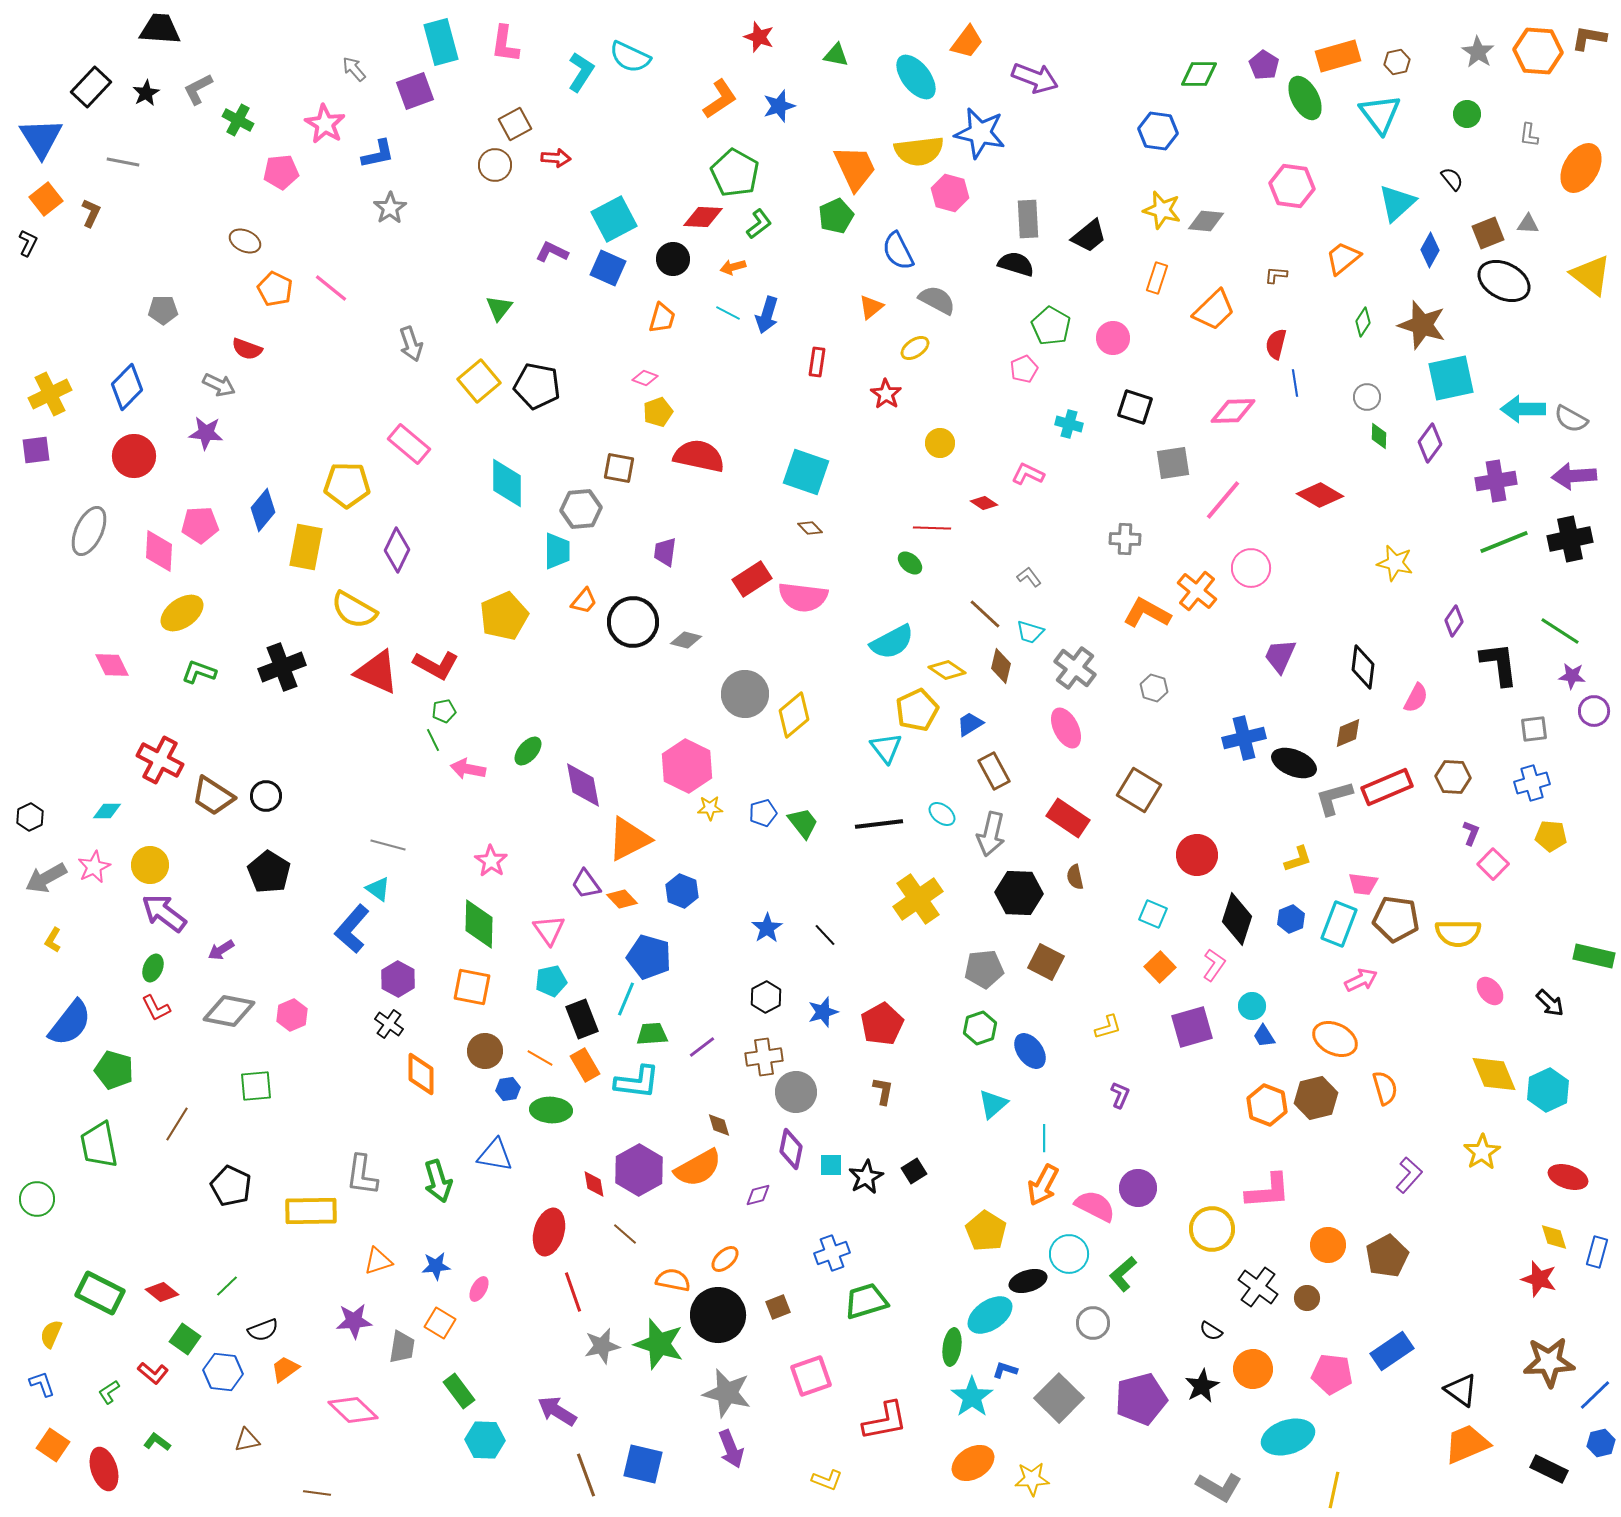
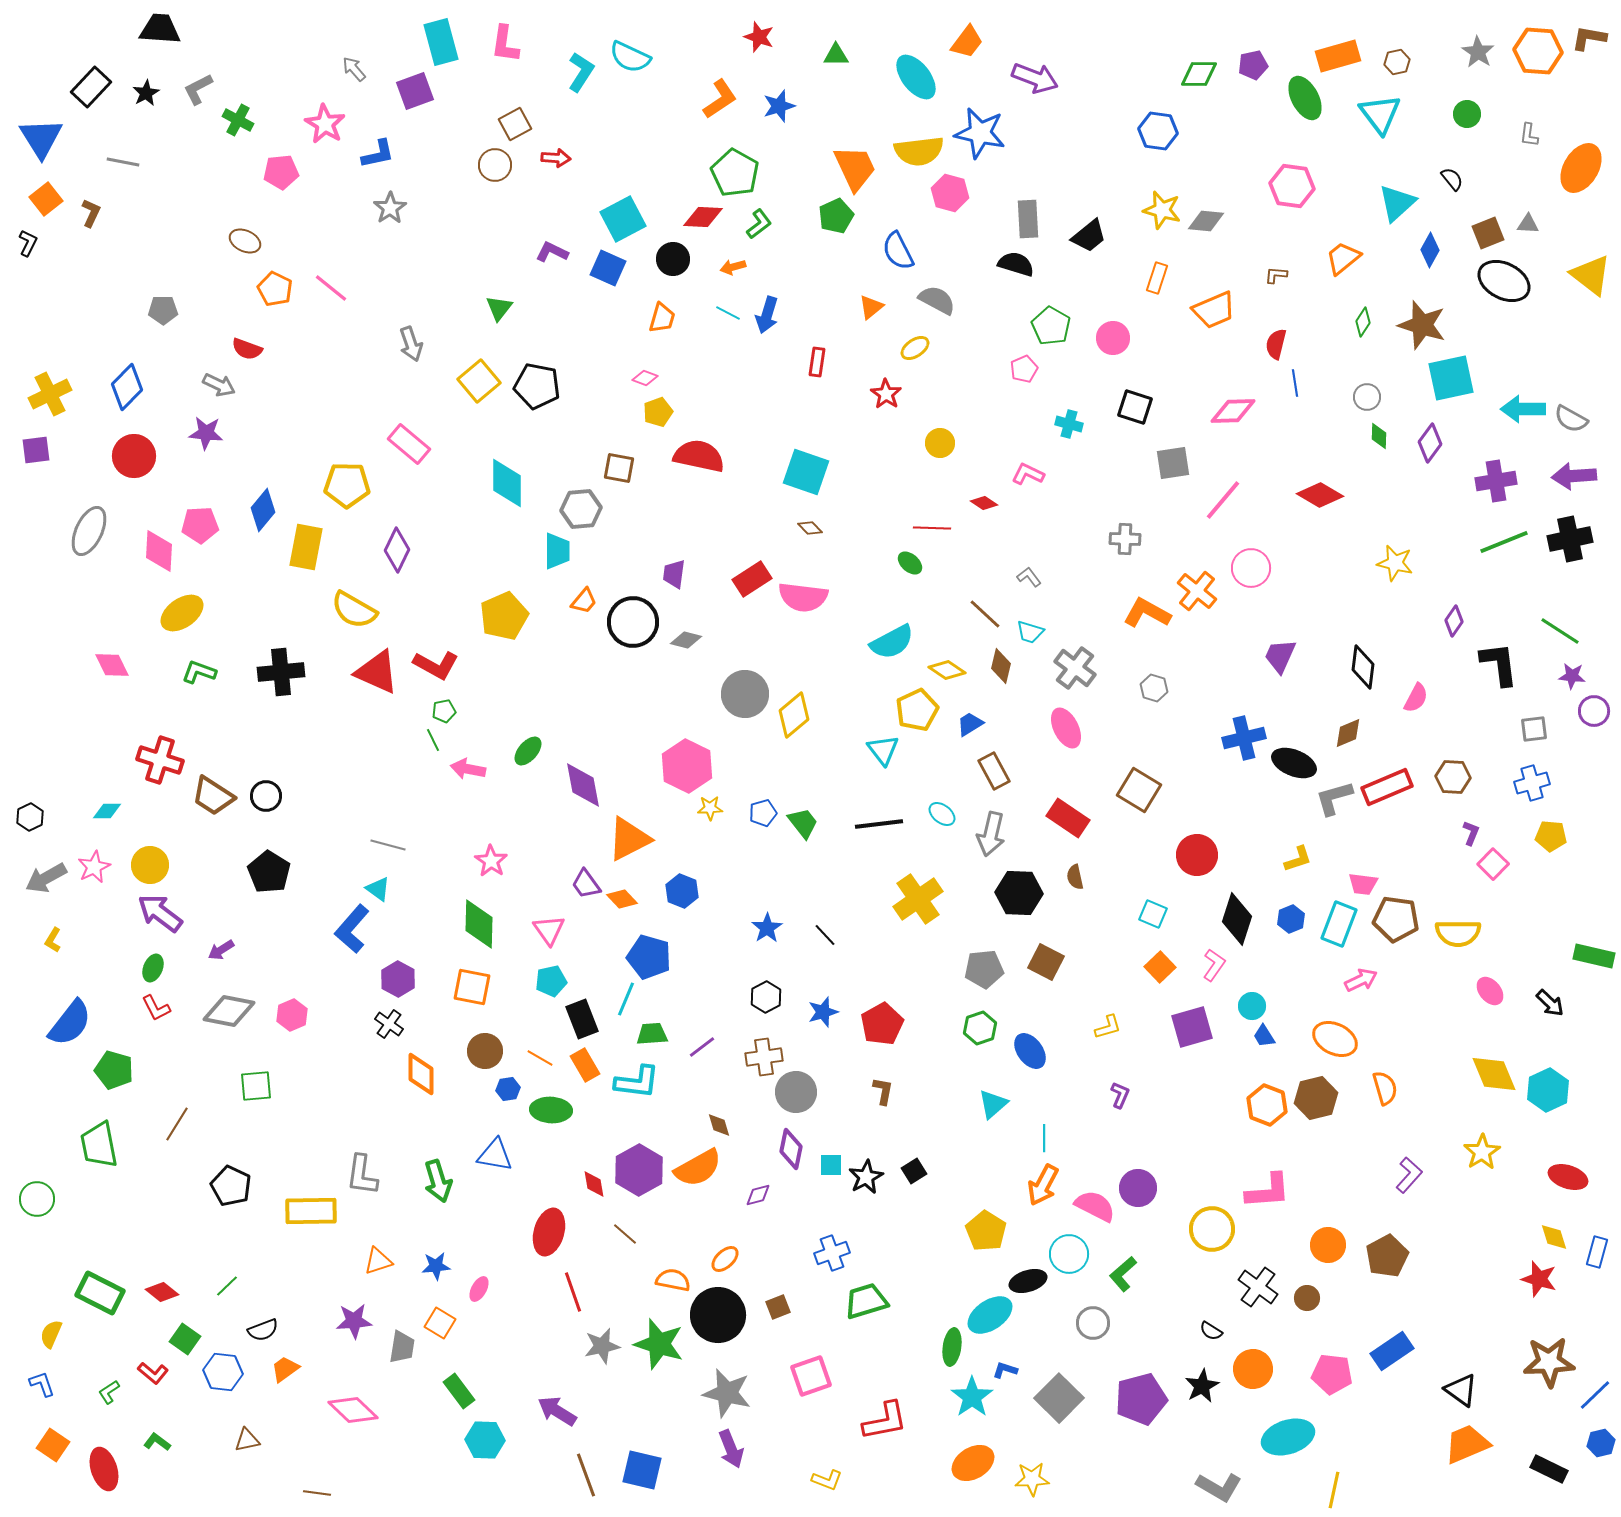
green triangle at (836, 55): rotated 12 degrees counterclockwise
purple pentagon at (1264, 65): moved 11 px left; rotated 28 degrees clockwise
cyan square at (614, 219): moved 9 px right
orange trapezoid at (1214, 310): rotated 21 degrees clockwise
purple trapezoid at (665, 552): moved 9 px right, 22 px down
black cross at (282, 667): moved 1 px left, 5 px down; rotated 15 degrees clockwise
cyan triangle at (886, 748): moved 3 px left, 2 px down
red cross at (160, 760): rotated 9 degrees counterclockwise
purple arrow at (164, 913): moved 4 px left
blue square at (643, 1464): moved 1 px left, 6 px down
